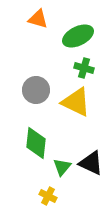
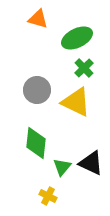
green ellipse: moved 1 px left, 2 px down
green cross: rotated 30 degrees clockwise
gray circle: moved 1 px right
